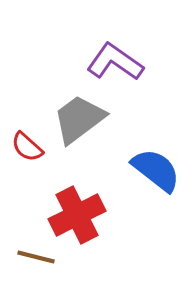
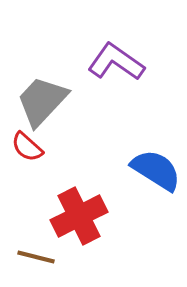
purple L-shape: moved 1 px right
gray trapezoid: moved 37 px left, 18 px up; rotated 10 degrees counterclockwise
blue semicircle: rotated 6 degrees counterclockwise
red cross: moved 2 px right, 1 px down
